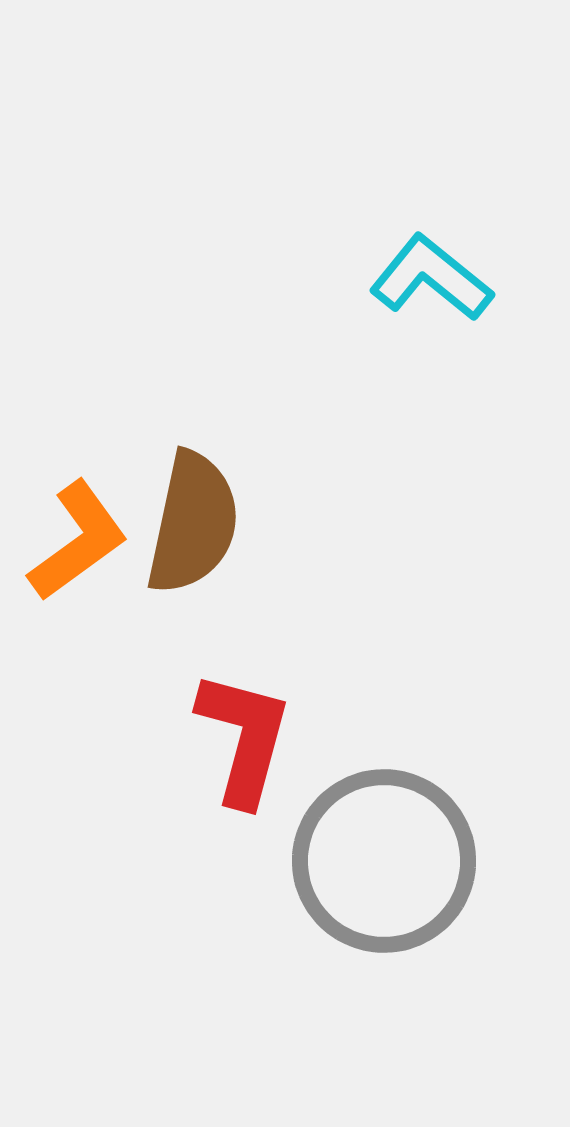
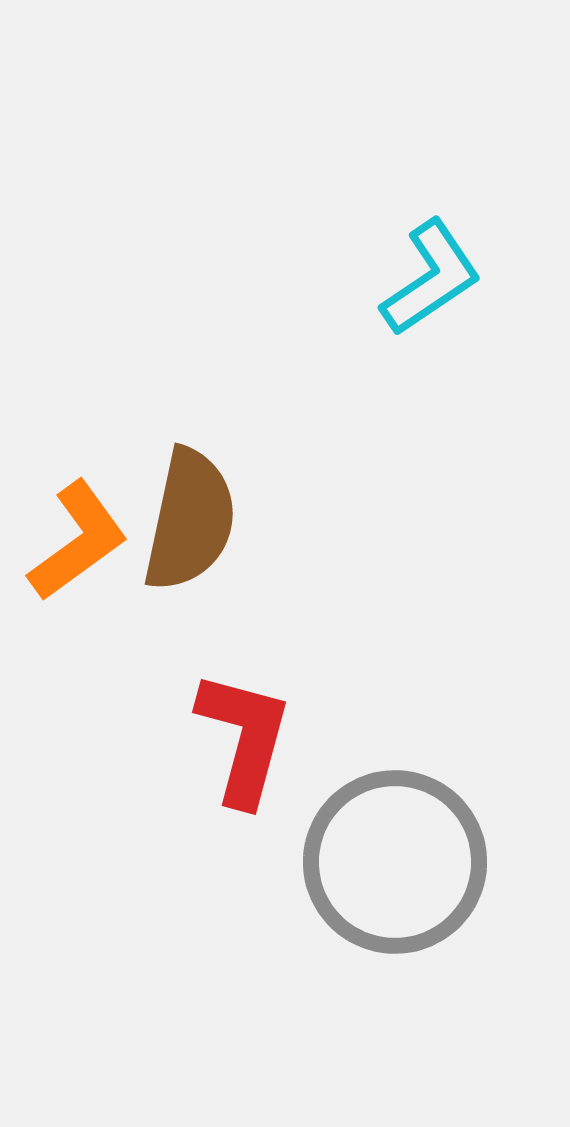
cyan L-shape: rotated 107 degrees clockwise
brown semicircle: moved 3 px left, 3 px up
gray circle: moved 11 px right, 1 px down
